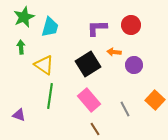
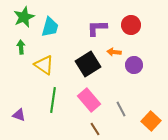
green line: moved 3 px right, 4 px down
orange square: moved 4 px left, 21 px down
gray line: moved 4 px left
